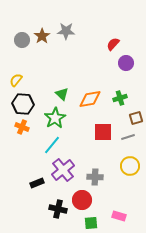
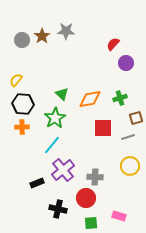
orange cross: rotated 24 degrees counterclockwise
red square: moved 4 px up
red circle: moved 4 px right, 2 px up
